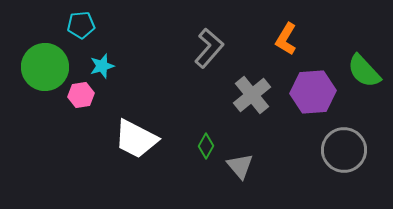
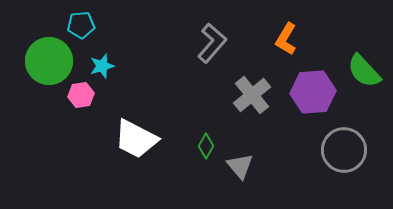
gray L-shape: moved 3 px right, 5 px up
green circle: moved 4 px right, 6 px up
